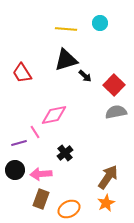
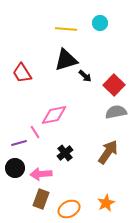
black circle: moved 2 px up
brown arrow: moved 25 px up
